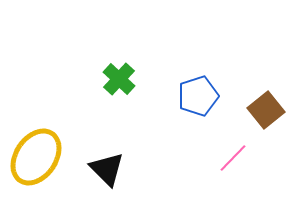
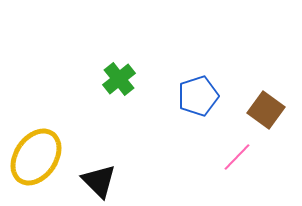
green cross: rotated 8 degrees clockwise
brown square: rotated 15 degrees counterclockwise
pink line: moved 4 px right, 1 px up
black triangle: moved 8 px left, 12 px down
